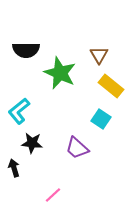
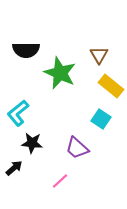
cyan L-shape: moved 1 px left, 2 px down
black arrow: rotated 66 degrees clockwise
pink line: moved 7 px right, 14 px up
